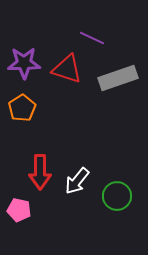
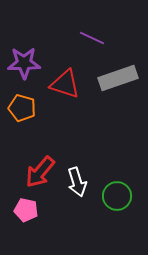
red triangle: moved 2 px left, 15 px down
orange pentagon: rotated 24 degrees counterclockwise
red arrow: rotated 40 degrees clockwise
white arrow: moved 1 px down; rotated 56 degrees counterclockwise
pink pentagon: moved 7 px right
